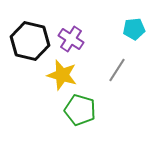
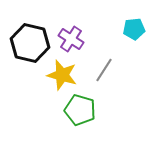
black hexagon: moved 2 px down
gray line: moved 13 px left
